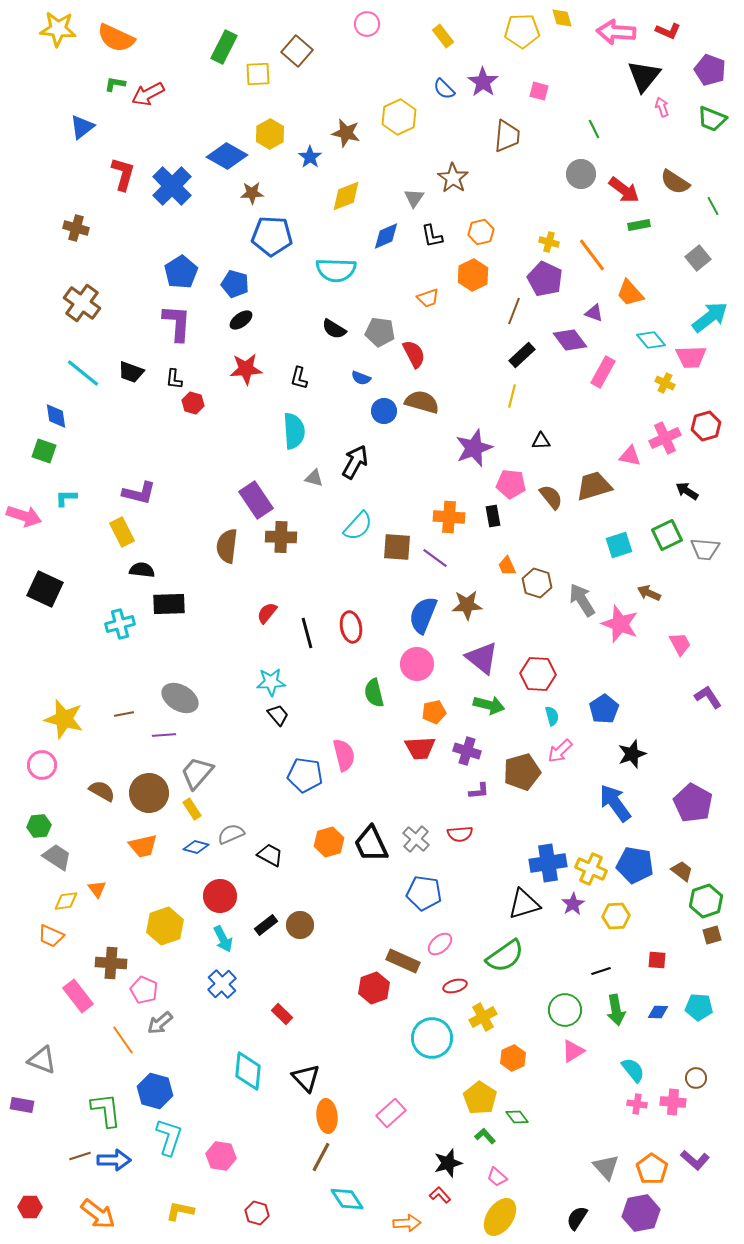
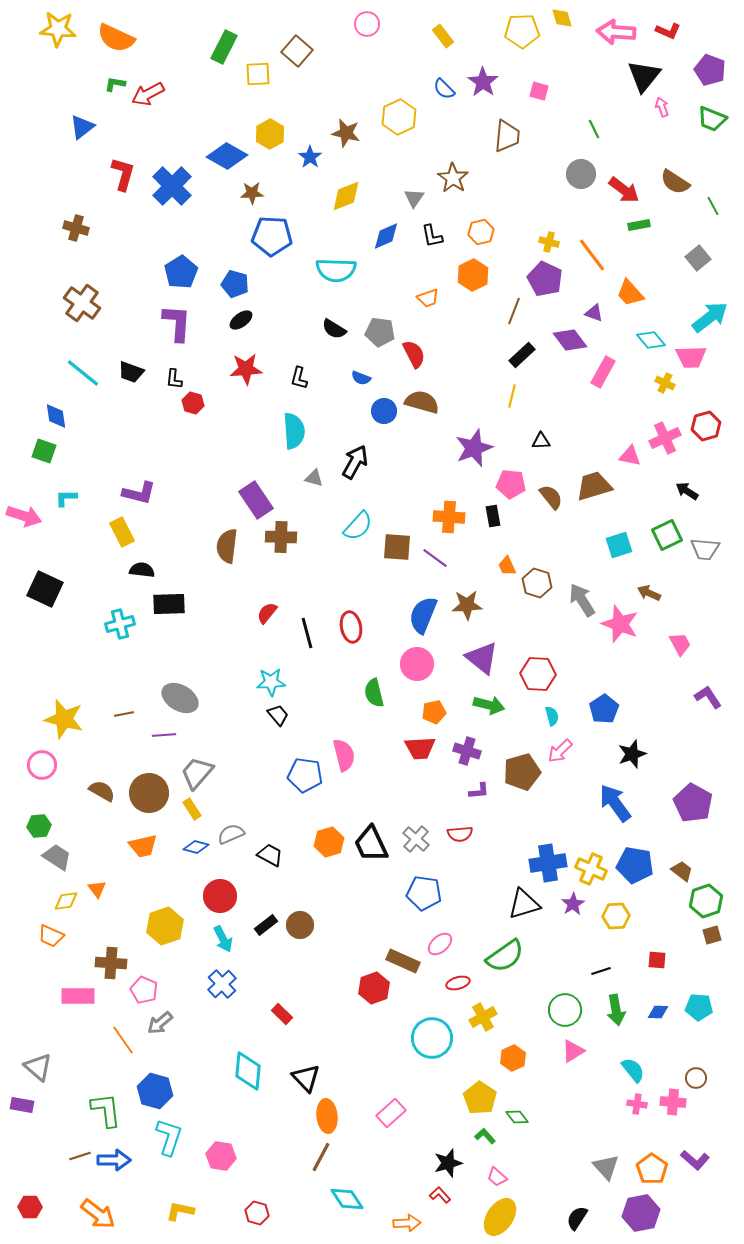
red ellipse at (455, 986): moved 3 px right, 3 px up
pink rectangle at (78, 996): rotated 52 degrees counterclockwise
gray triangle at (42, 1060): moved 4 px left, 7 px down; rotated 20 degrees clockwise
